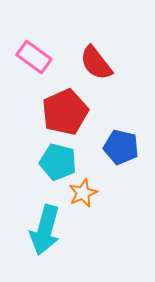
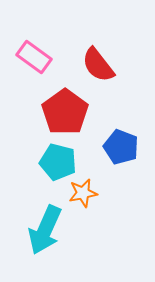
red semicircle: moved 2 px right, 2 px down
red pentagon: rotated 12 degrees counterclockwise
blue pentagon: rotated 8 degrees clockwise
orange star: rotated 12 degrees clockwise
cyan arrow: rotated 9 degrees clockwise
